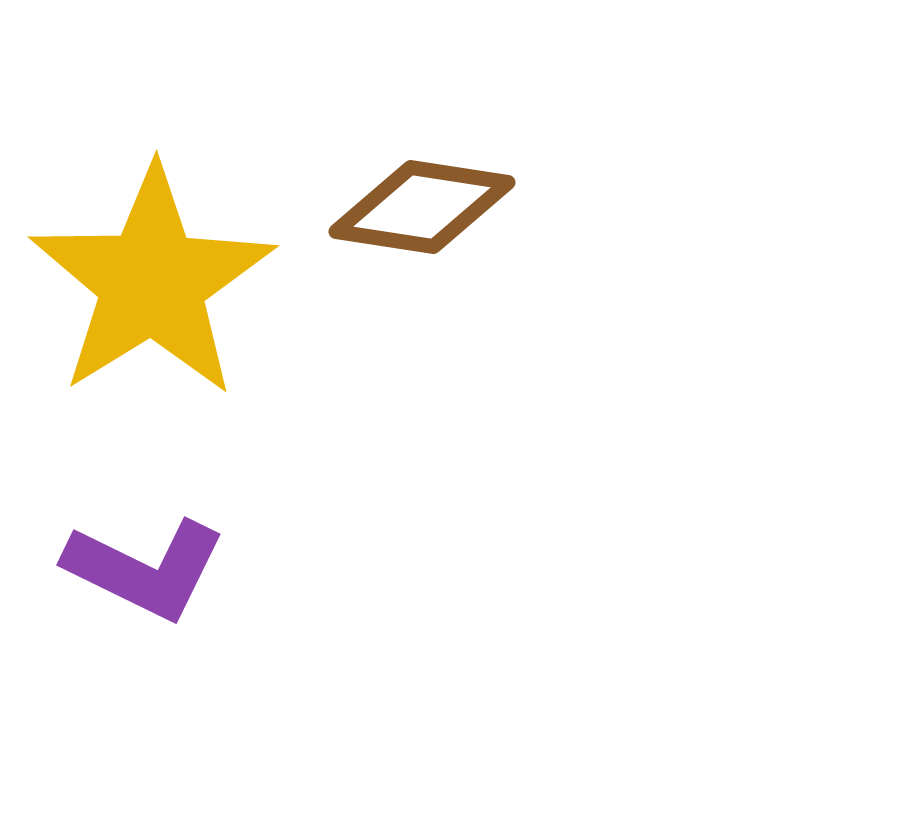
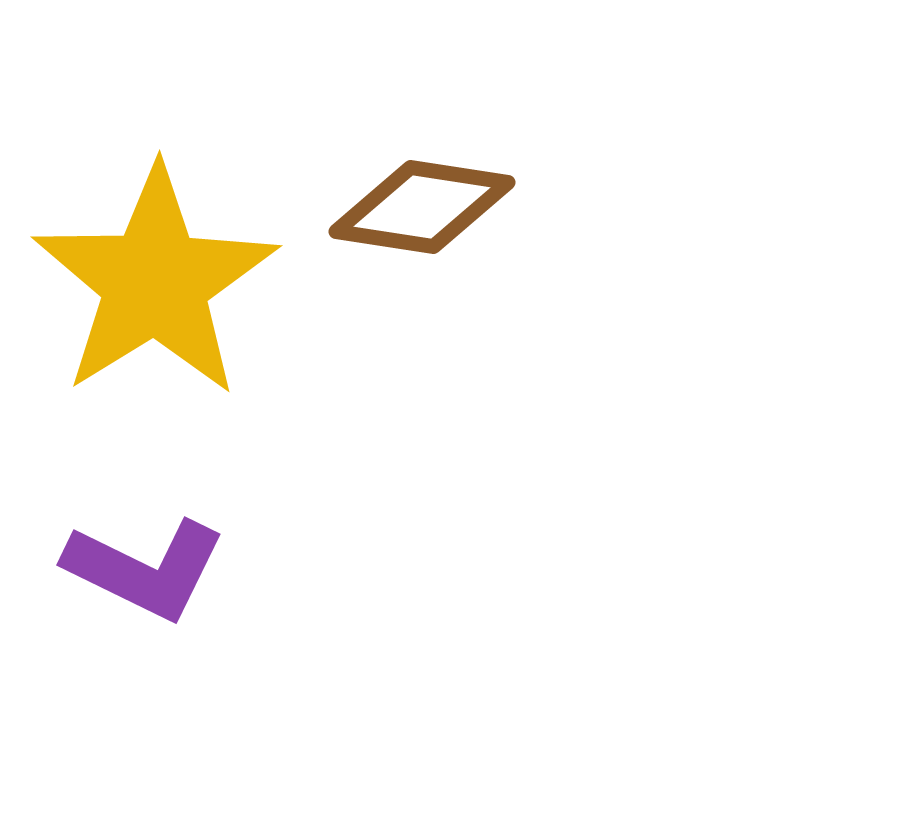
yellow star: moved 3 px right
